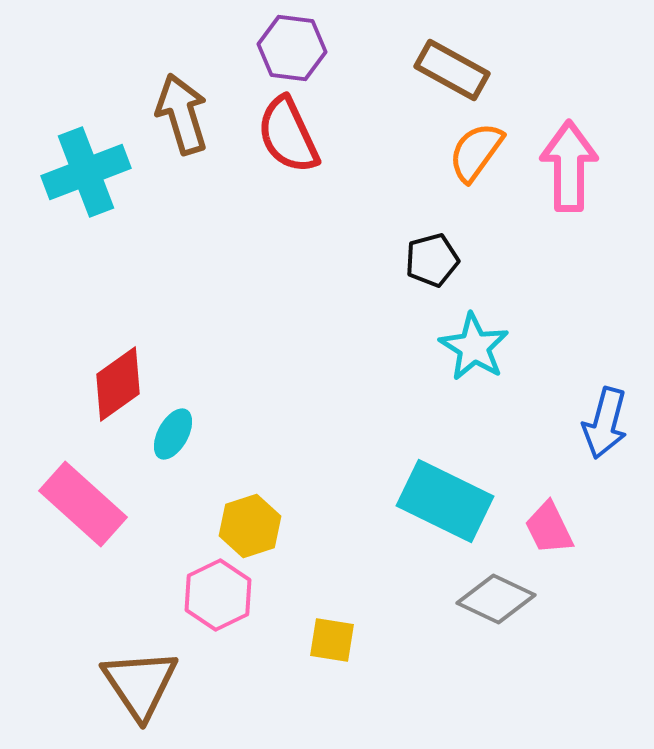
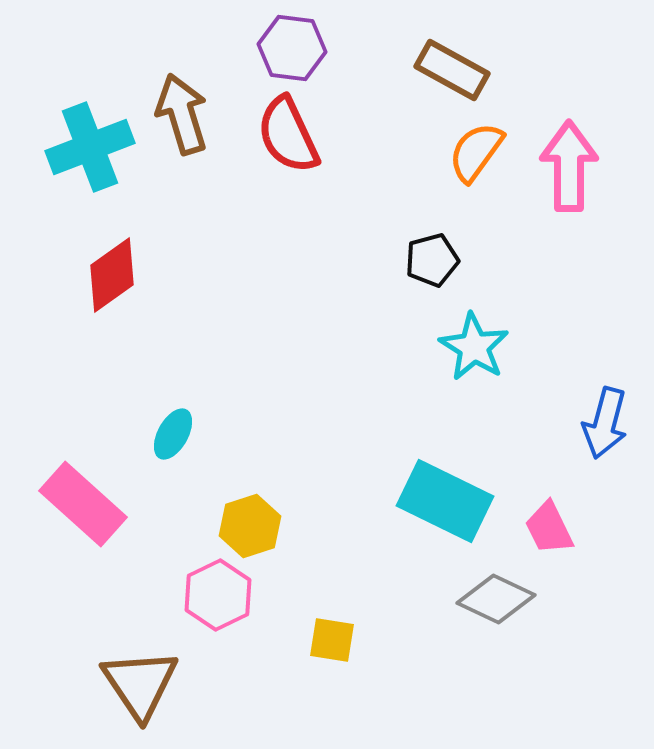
cyan cross: moved 4 px right, 25 px up
red diamond: moved 6 px left, 109 px up
